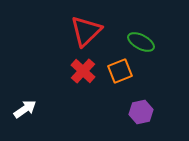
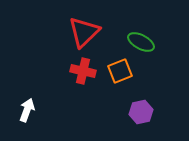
red triangle: moved 2 px left, 1 px down
red cross: rotated 30 degrees counterclockwise
white arrow: moved 2 px right, 1 px down; rotated 35 degrees counterclockwise
